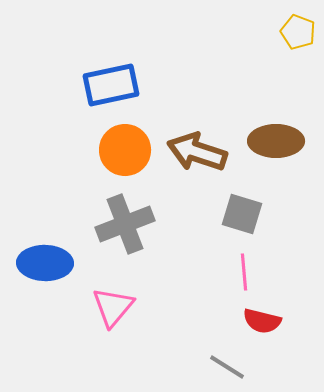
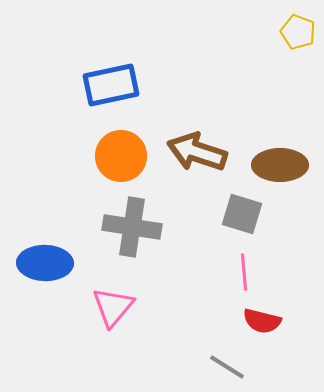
brown ellipse: moved 4 px right, 24 px down
orange circle: moved 4 px left, 6 px down
gray cross: moved 7 px right, 3 px down; rotated 30 degrees clockwise
